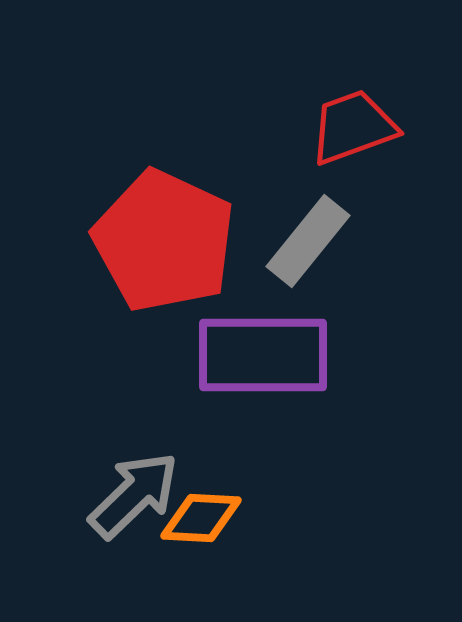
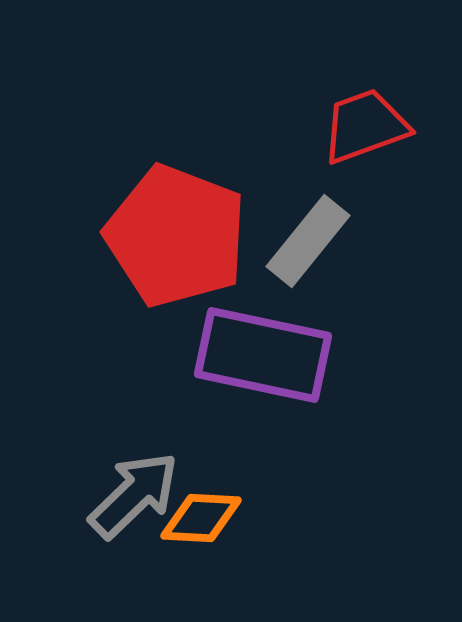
red trapezoid: moved 12 px right, 1 px up
red pentagon: moved 12 px right, 5 px up; rotated 4 degrees counterclockwise
purple rectangle: rotated 12 degrees clockwise
